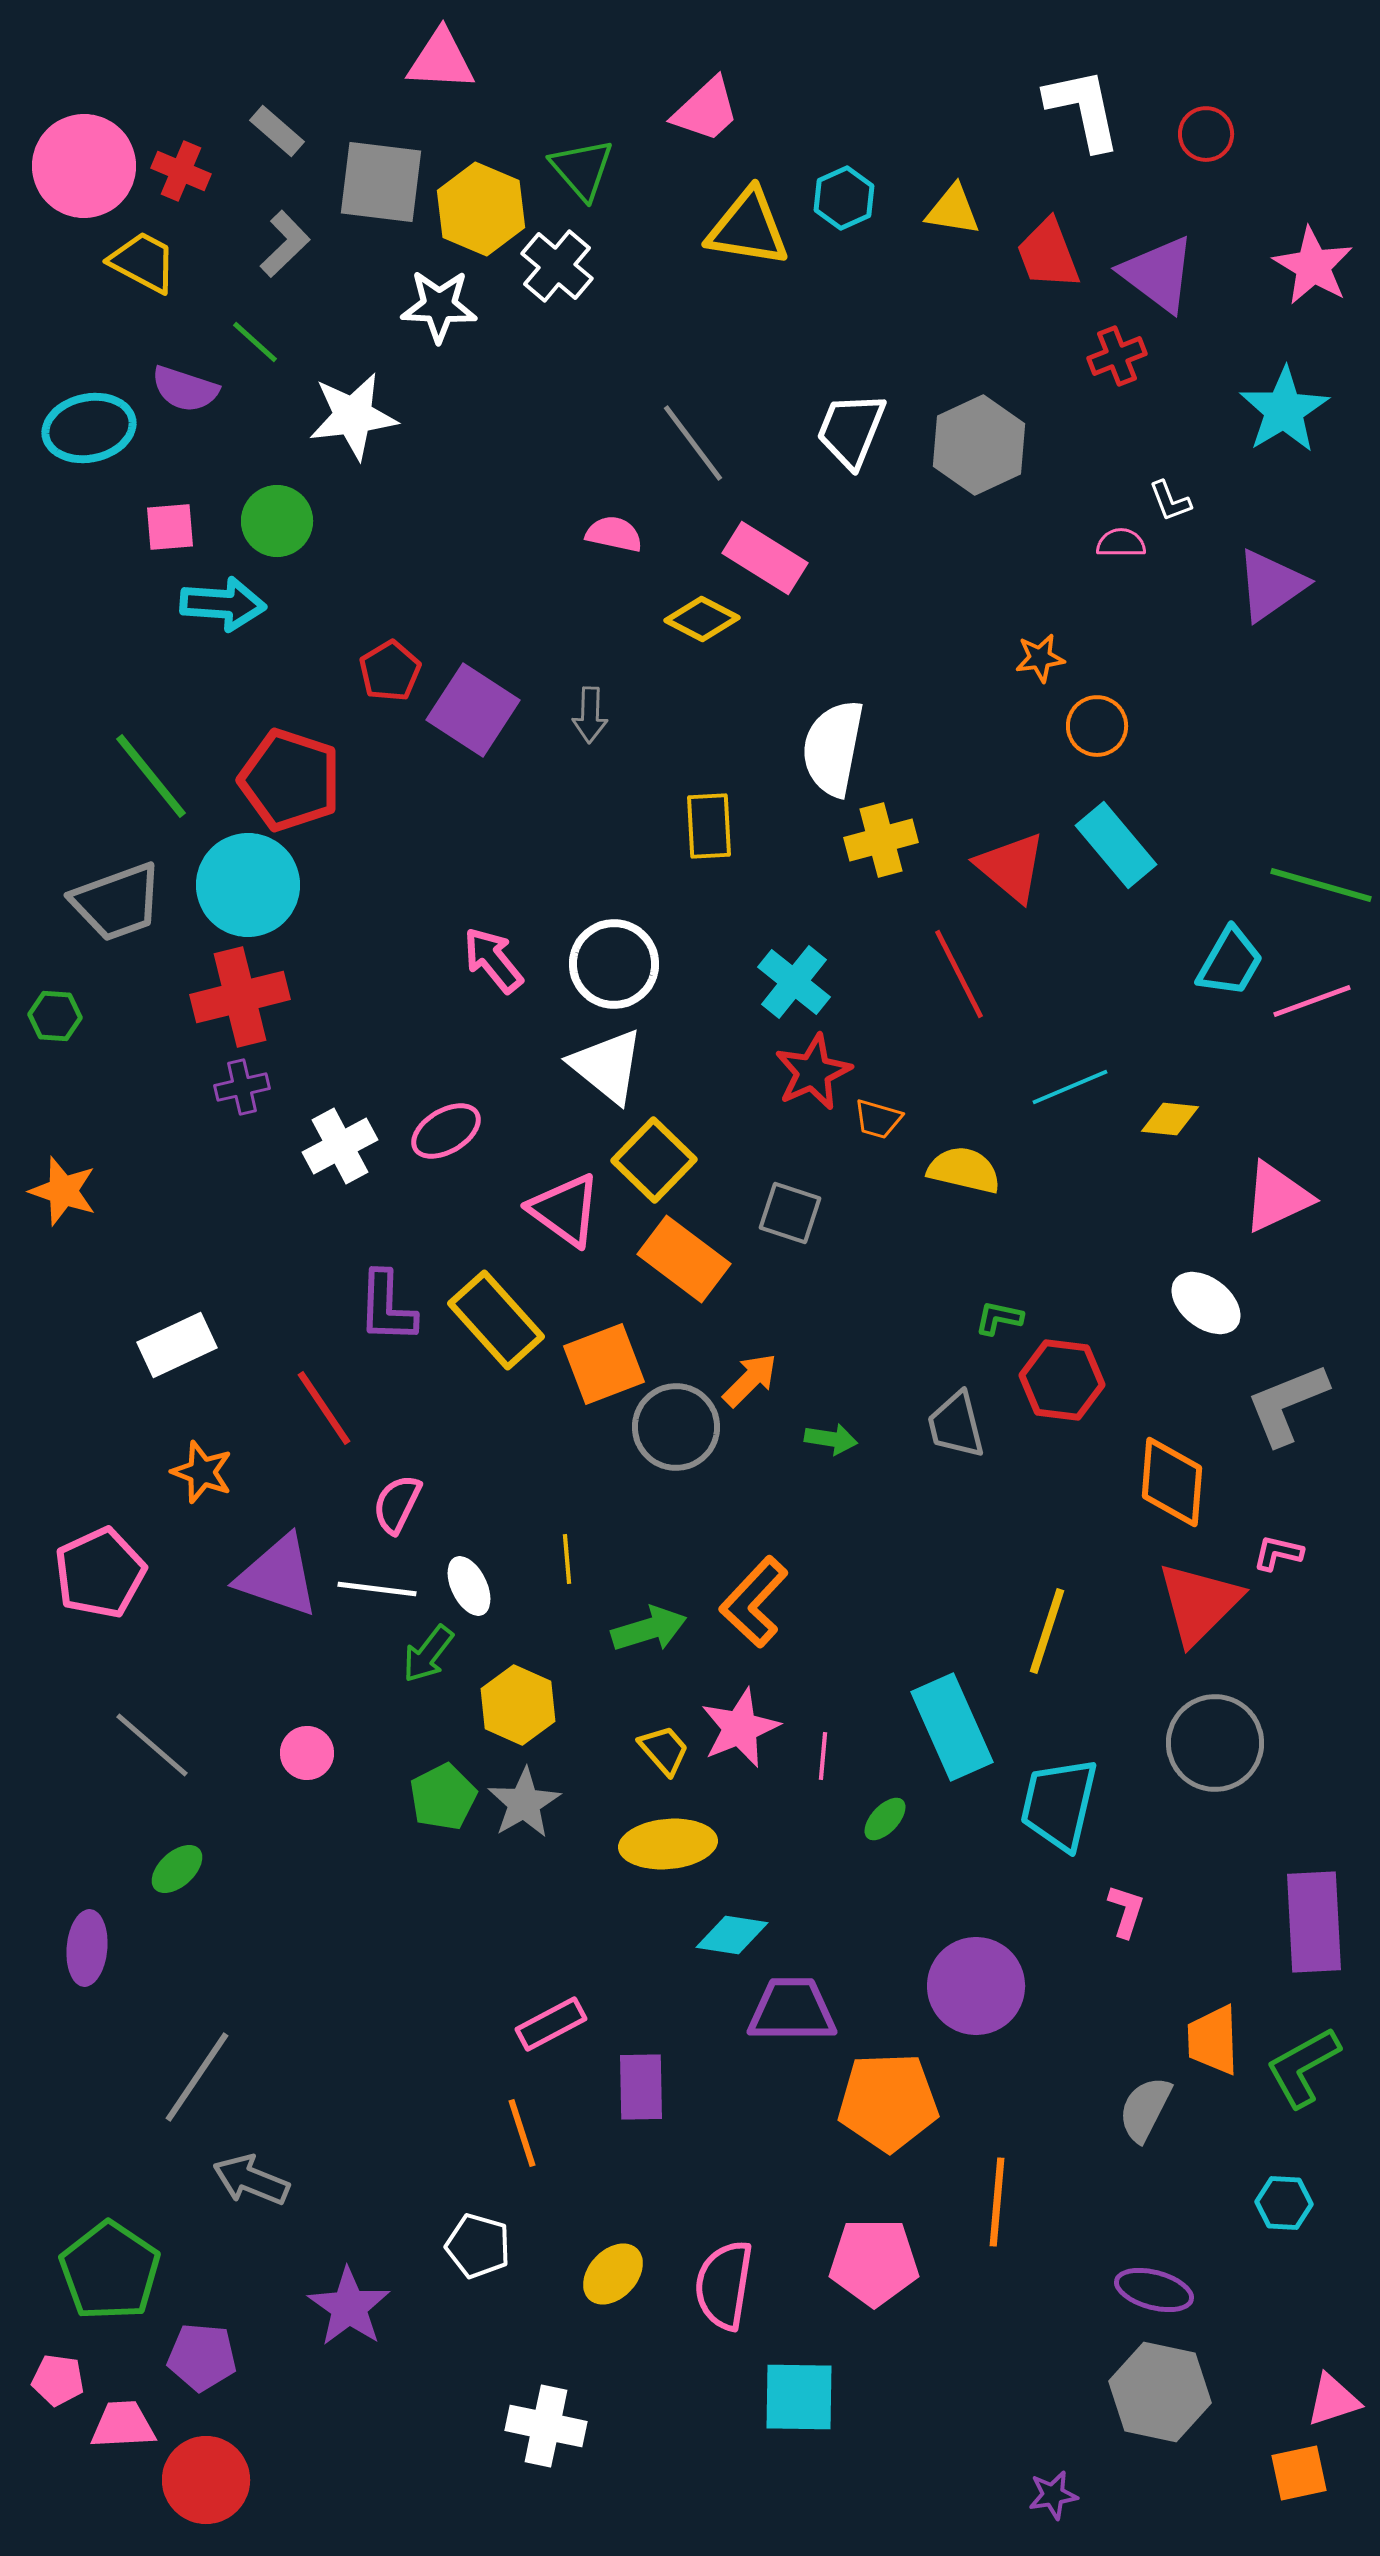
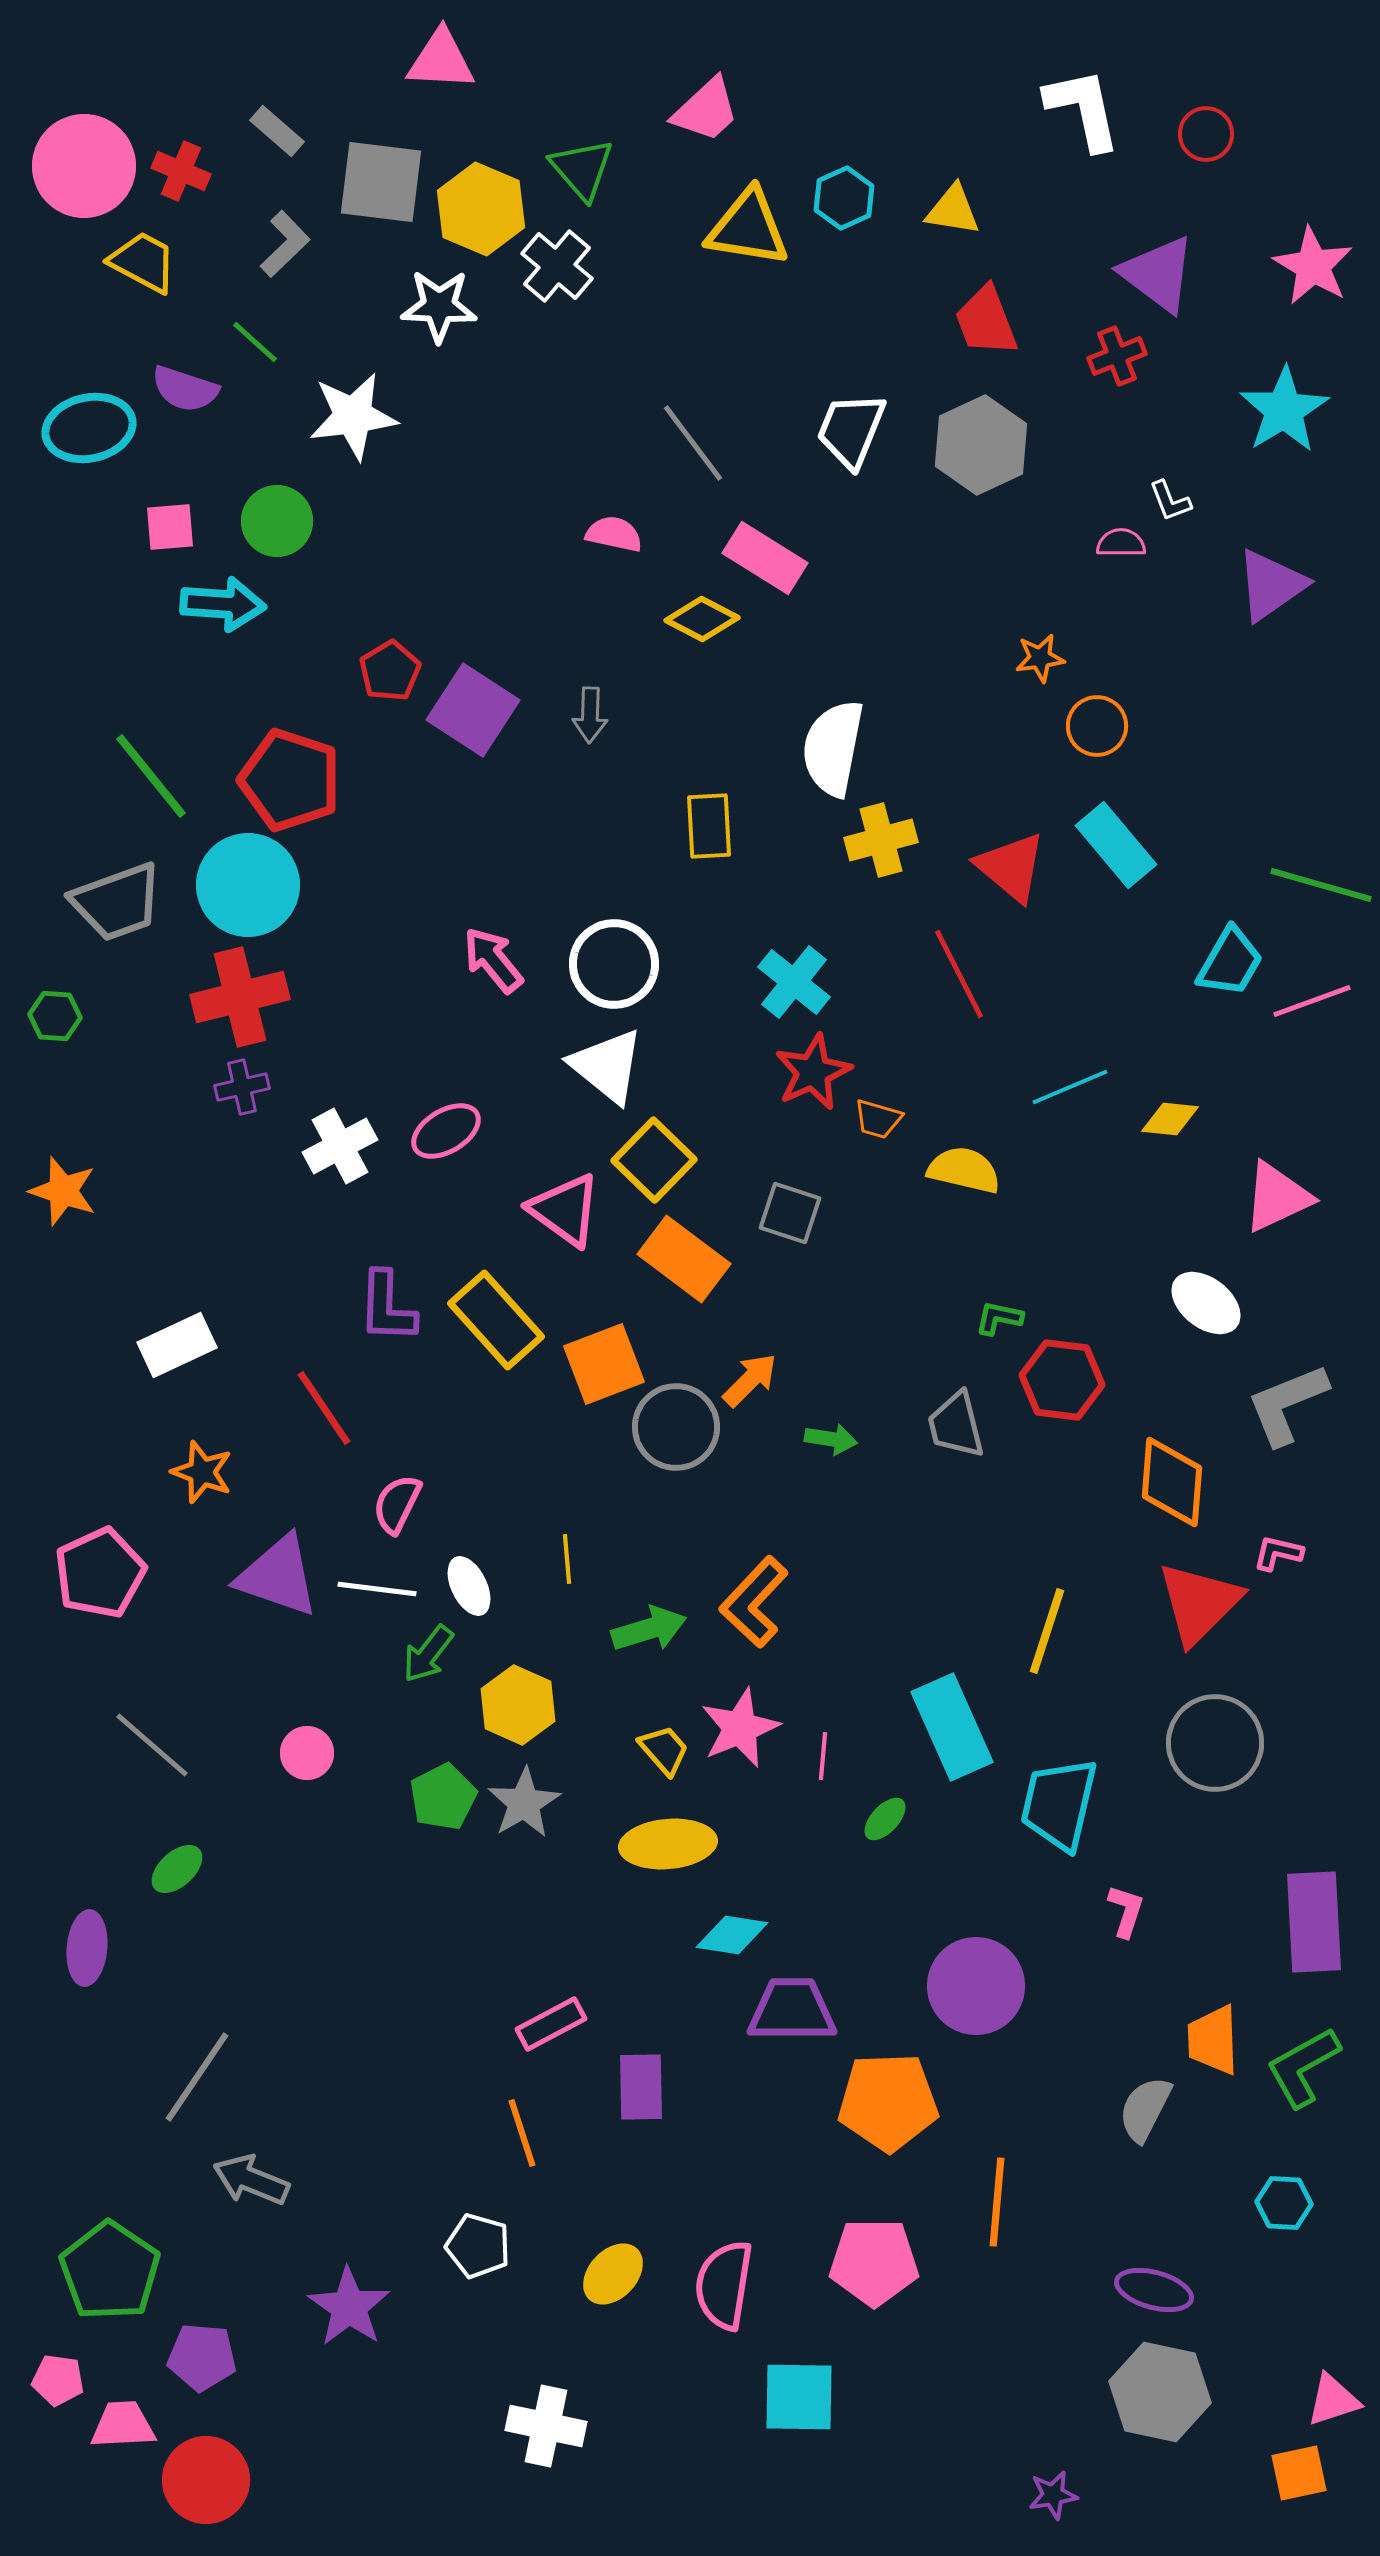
red trapezoid at (1048, 254): moved 62 px left, 67 px down
gray hexagon at (979, 445): moved 2 px right
